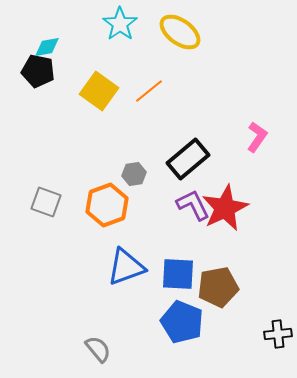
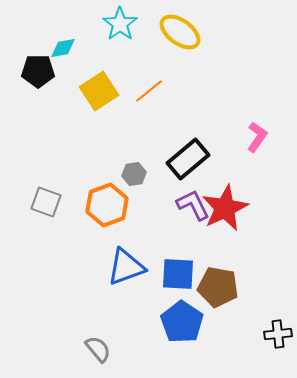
cyan diamond: moved 16 px right, 1 px down
black pentagon: rotated 12 degrees counterclockwise
yellow square: rotated 21 degrees clockwise
brown pentagon: rotated 21 degrees clockwise
blue pentagon: rotated 12 degrees clockwise
